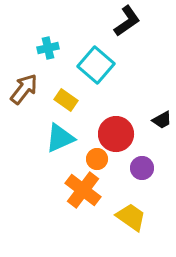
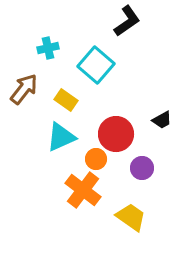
cyan triangle: moved 1 px right, 1 px up
orange circle: moved 1 px left
